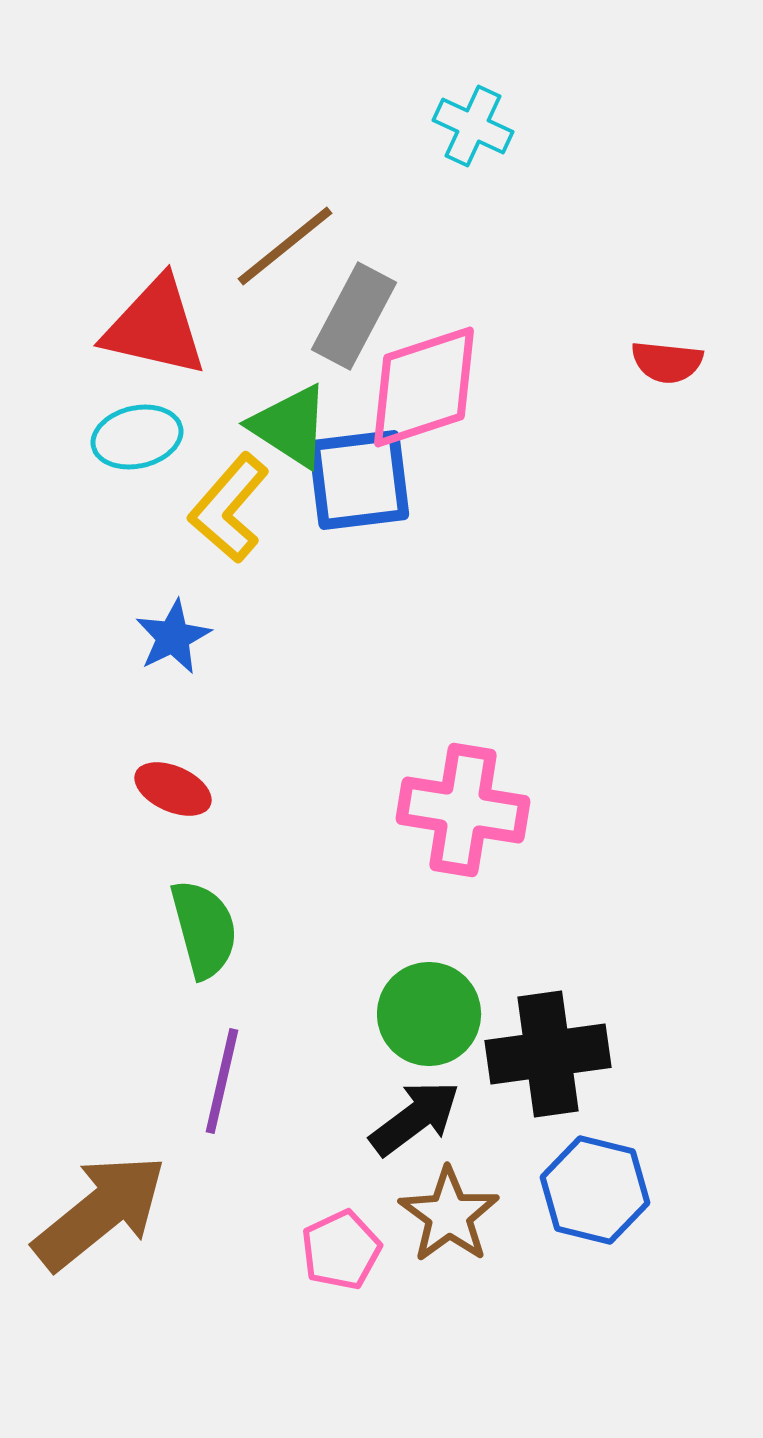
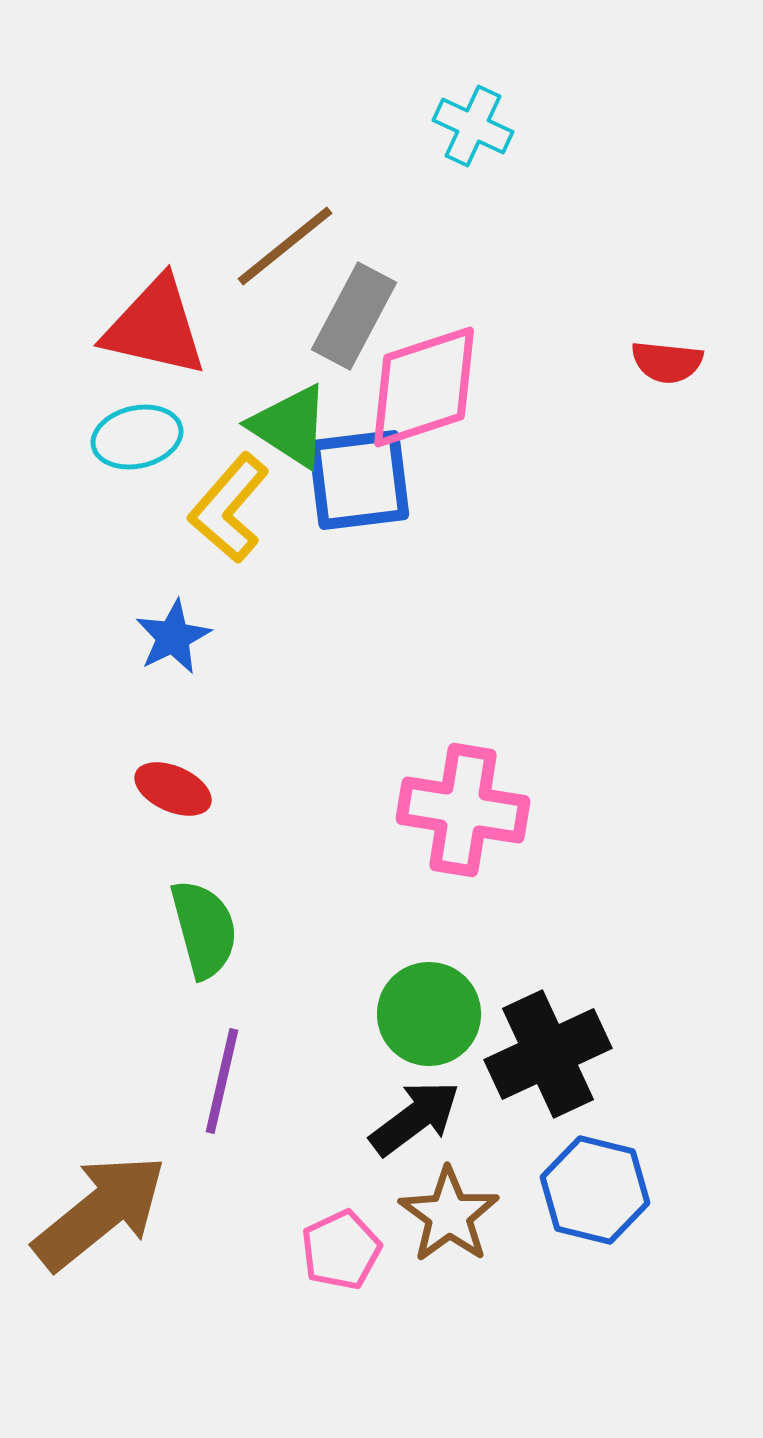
black cross: rotated 17 degrees counterclockwise
